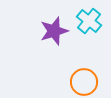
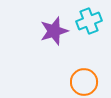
cyan cross: rotated 30 degrees clockwise
